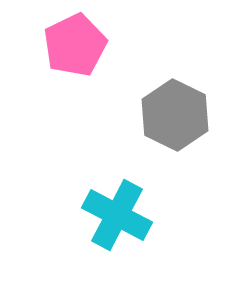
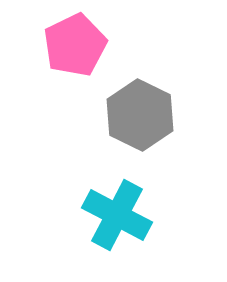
gray hexagon: moved 35 px left
